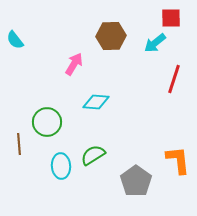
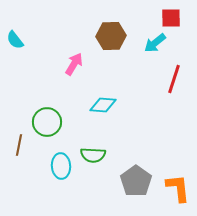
cyan diamond: moved 7 px right, 3 px down
brown line: moved 1 px down; rotated 15 degrees clockwise
green semicircle: rotated 145 degrees counterclockwise
orange L-shape: moved 28 px down
